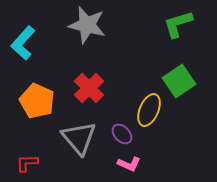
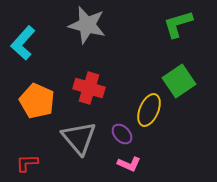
red cross: rotated 28 degrees counterclockwise
